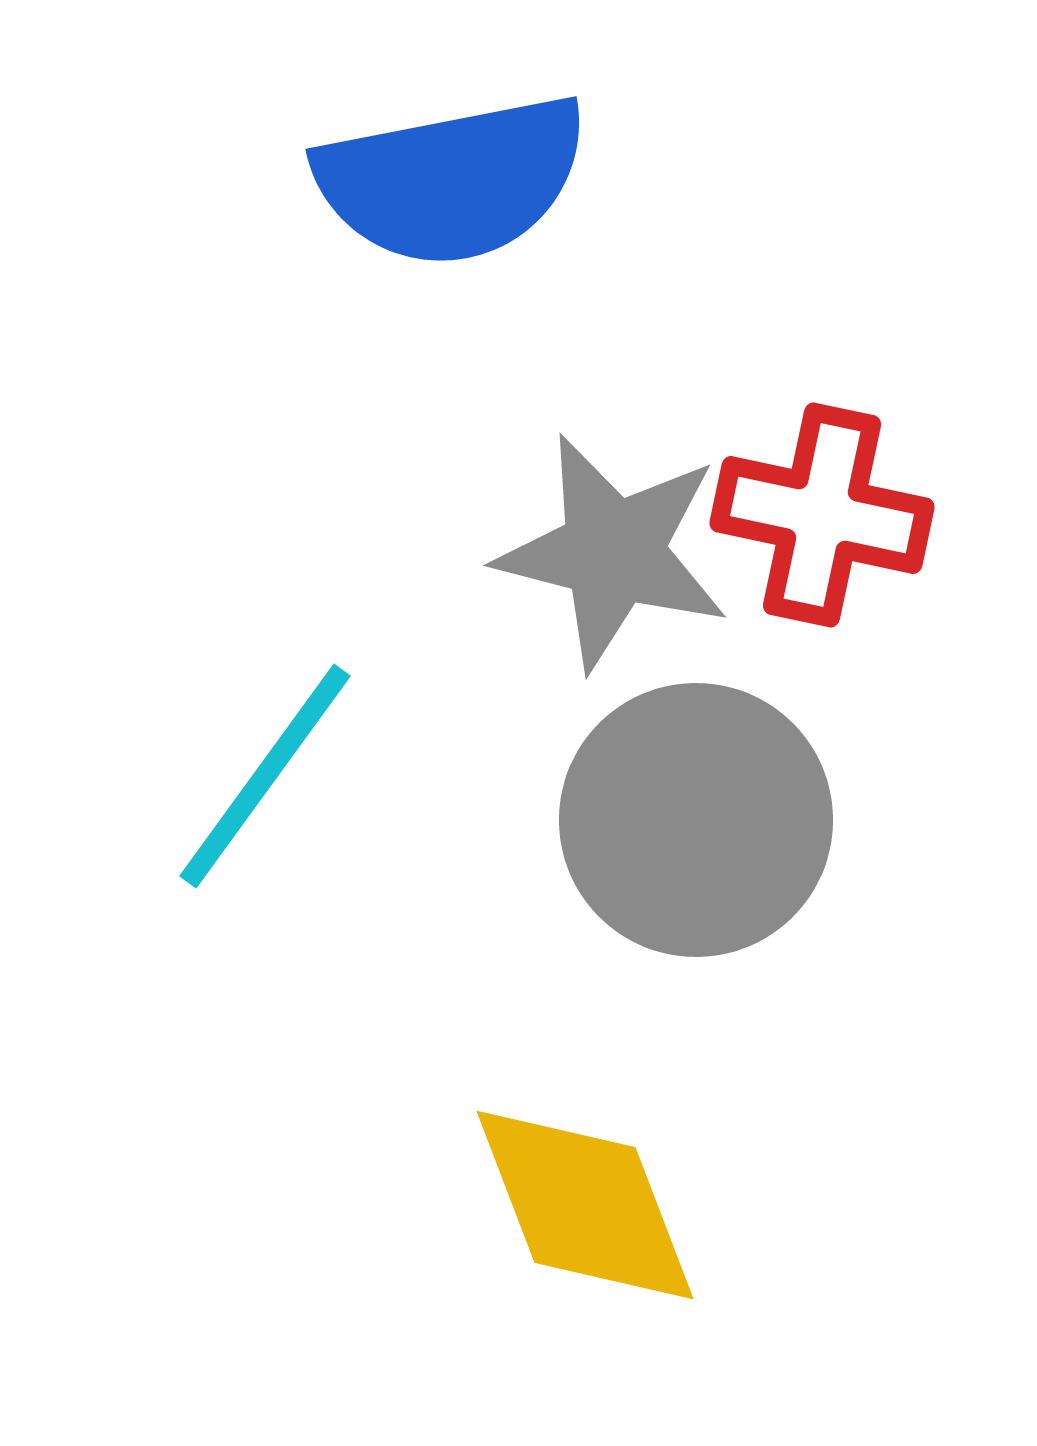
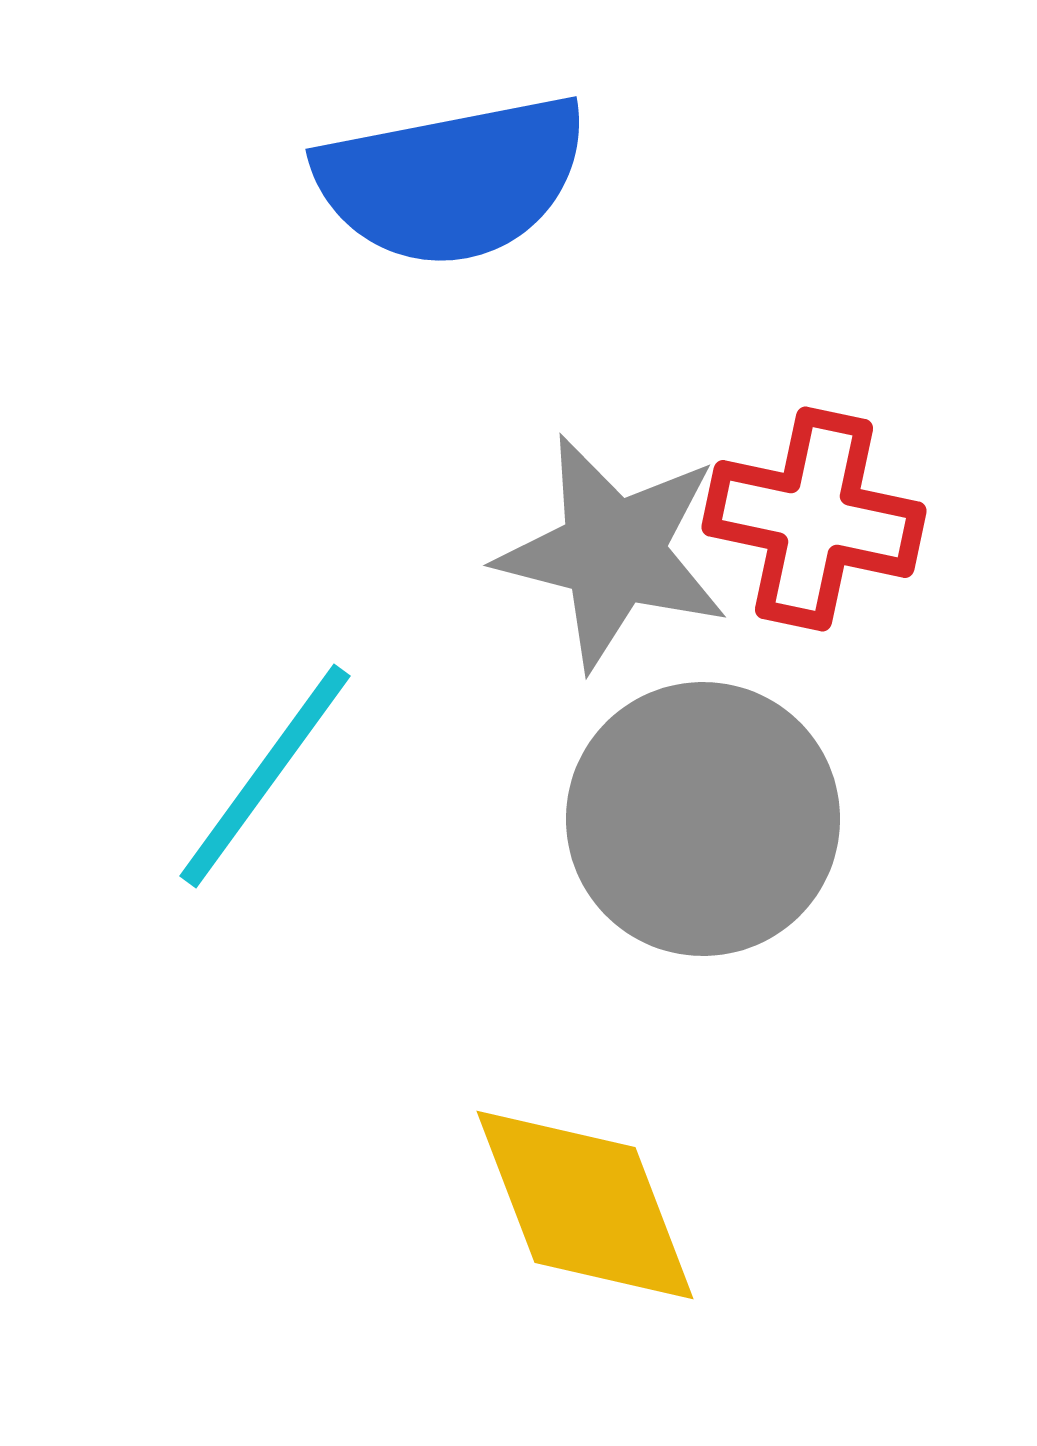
red cross: moved 8 px left, 4 px down
gray circle: moved 7 px right, 1 px up
